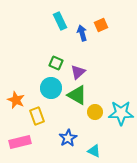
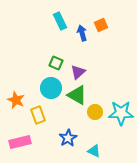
yellow rectangle: moved 1 px right, 1 px up
